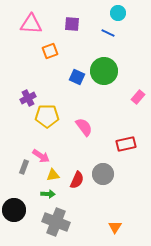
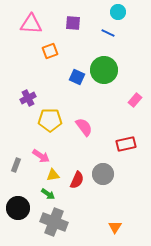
cyan circle: moved 1 px up
purple square: moved 1 px right, 1 px up
green circle: moved 1 px up
pink rectangle: moved 3 px left, 3 px down
yellow pentagon: moved 3 px right, 4 px down
gray rectangle: moved 8 px left, 2 px up
green arrow: rotated 32 degrees clockwise
black circle: moved 4 px right, 2 px up
gray cross: moved 2 px left
